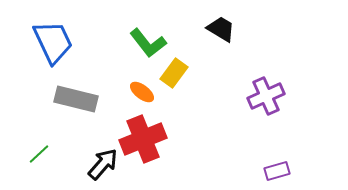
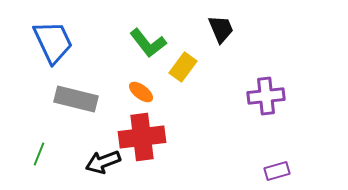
black trapezoid: rotated 36 degrees clockwise
yellow rectangle: moved 9 px right, 6 px up
orange ellipse: moved 1 px left
purple cross: rotated 18 degrees clockwise
red cross: moved 1 px left, 2 px up; rotated 15 degrees clockwise
green line: rotated 25 degrees counterclockwise
black arrow: moved 2 px up; rotated 152 degrees counterclockwise
